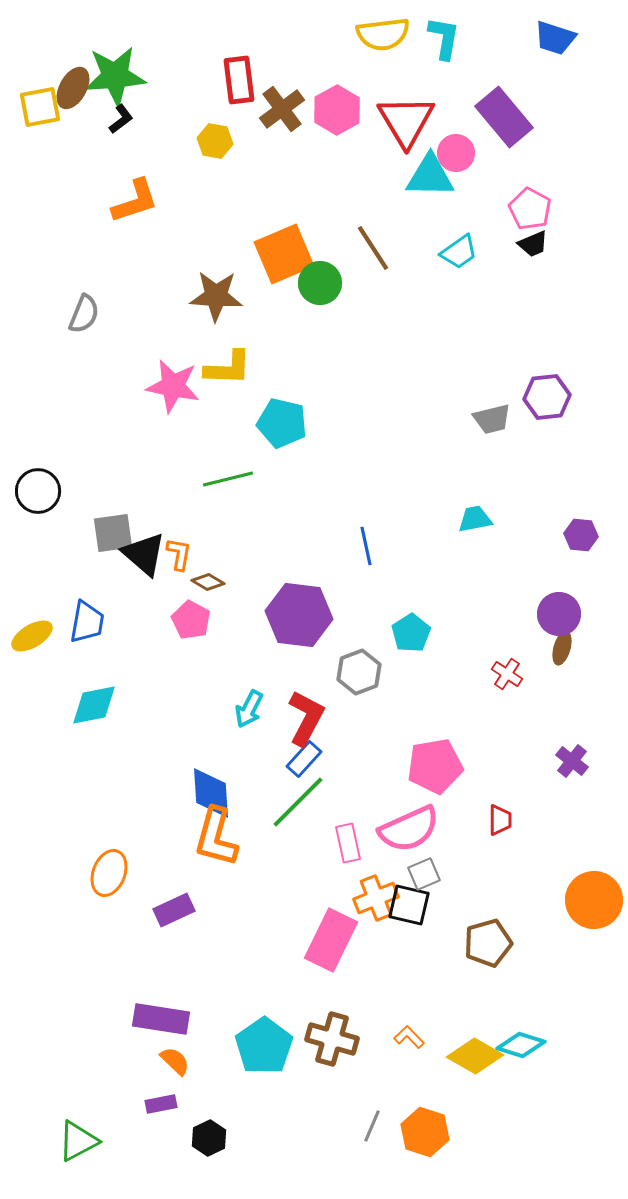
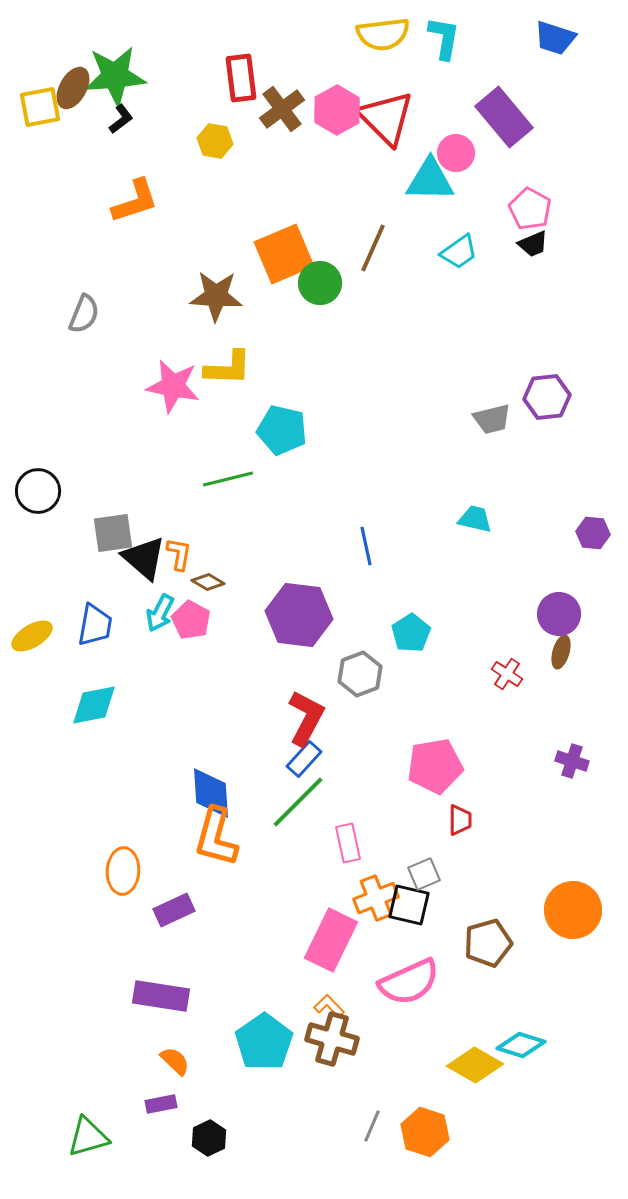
red rectangle at (239, 80): moved 2 px right, 2 px up
red triangle at (406, 121): moved 20 px left, 3 px up; rotated 14 degrees counterclockwise
cyan triangle at (430, 176): moved 4 px down
brown line at (373, 248): rotated 57 degrees clockwise
cyan pentagon at (282, 423): moved 7 px down
cyan trapezoid at (475, 519): rotated 24 degrees clockwise
purple hexagon at (581, 535): moved 12 px right, 2 px up
black triangle at (144, 554): moved 4 px down
blue trapezoid at (87, 622): moved 8 px right, 3 px down
brown ellipse at (562, 648): moved 1 px left, 4 px down
gray hexagon at (359, 672): moved 1 px right, 2 px down
cyan arrow at (249, 709): moved 89 px left, 96 px up
purple cross at (572, 761): rotated 20 degrees counterclockwise
red trapezoid at (500, 820): moved 40 px left
pink semicircle at (409, 829): moved 153 px down
orange ellipse at (109, 873): moved 14 px right, 2 px up; rotated 18 degrees counterclockwise
orange circle at (594, 900): moved 21 px left, 10 px down
purple rectangle at (161, 1019): moved 23 px up
orange L-shape at (409, 1037): moved 80 px left, 31 px up
cyan pentagon at (264, 1046): moved 4 px up
yellow diamond at (475, 1056): moved 9 px down
green triangle at (78, 1141): moved 10 px right, 4 px up; rotated 12 degrees clockwise
